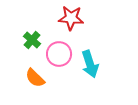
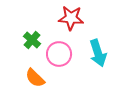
cyan arrow: moved 8 px right, 11 px up
